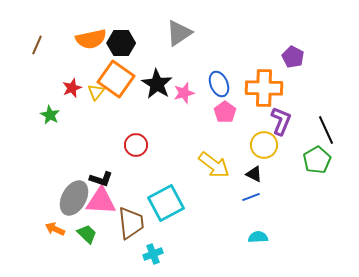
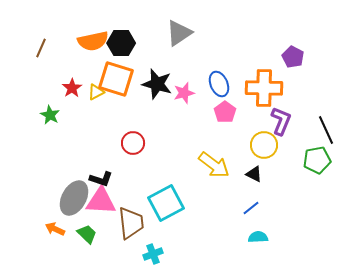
orange semicircle: moved 2 px right, 2 px down
brown line: moved 4 px right, 3 px down
orange square: rotated 18 degrees counterclockwise
black star: rotated 16 degrees counterclockwise
red star: rotated 12 degrees counterclockwise
yellow triangle: rotated 24 degrees clockwise
red circle: moved 3 px left, 2 px up
green pentagon: rotated 20 degrees clockwise
blue line: moved 11 px down; rotated 18 degrees counterclockwise
